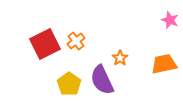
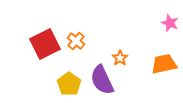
pink star: moved 3 px down
orange cross: rotated 12 degrees counterclockwise
